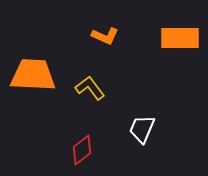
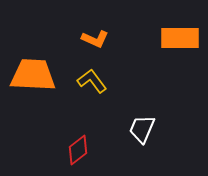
orange L-shape: moved 10 px left, 3 px down
yellow L-shape: moved 2 px right, 7 px up
red diamond: moved 4 px left
